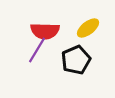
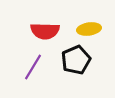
yellow ellipse: moved 1 px right, 1 px down; rotated 30 degrees clockwise
purple line: moved 4 px left, 17 px down
